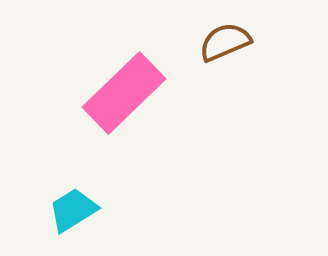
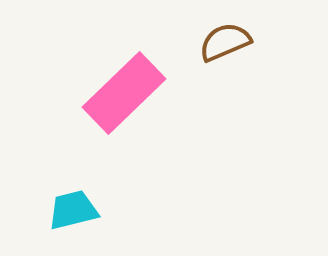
cyan trapezoid: rotated 18 degrees clockwise
